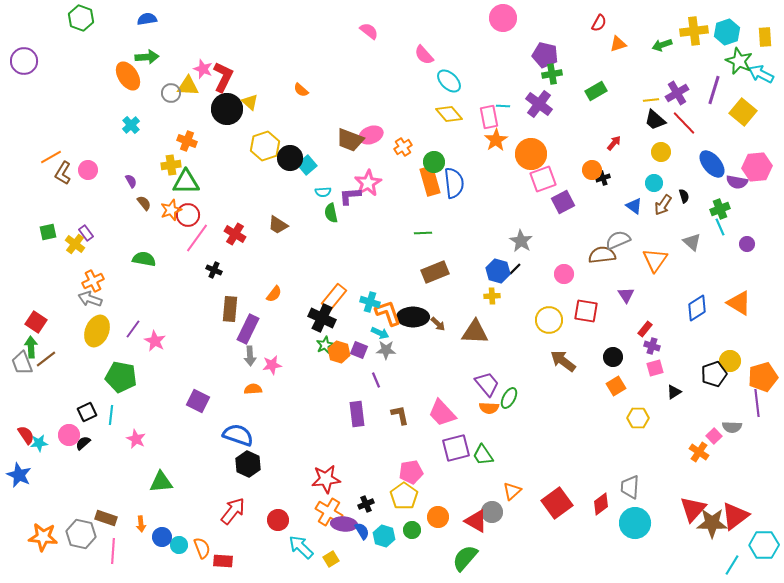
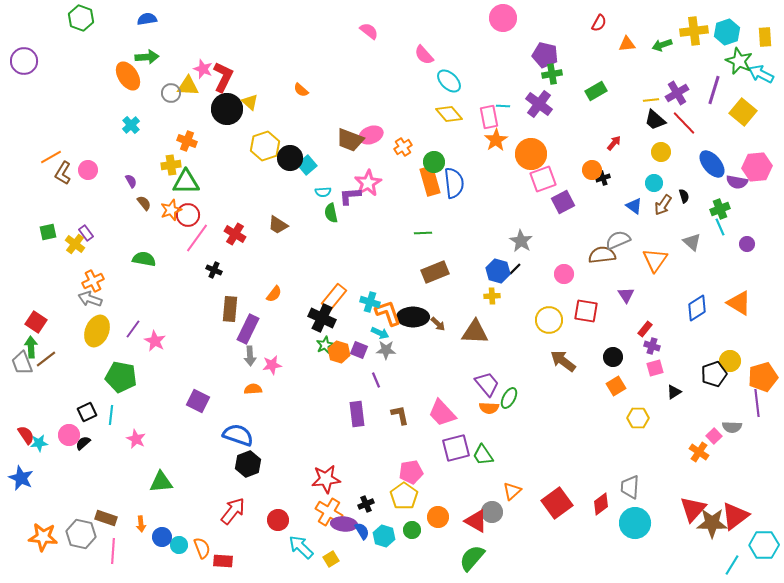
orange triangle at (618, 44): moved 9 px right; rotated 12 degrees clockwise
black hexagon at (248, 464): rotated 15 degrees clockwise
blue star at (19, 475): moved 2 px right, 3 px down
green semicircle at (465, 558): moved 7 px right
